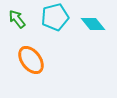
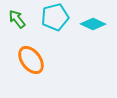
cyan diamond: rotated 25 degrees counterclockwise
